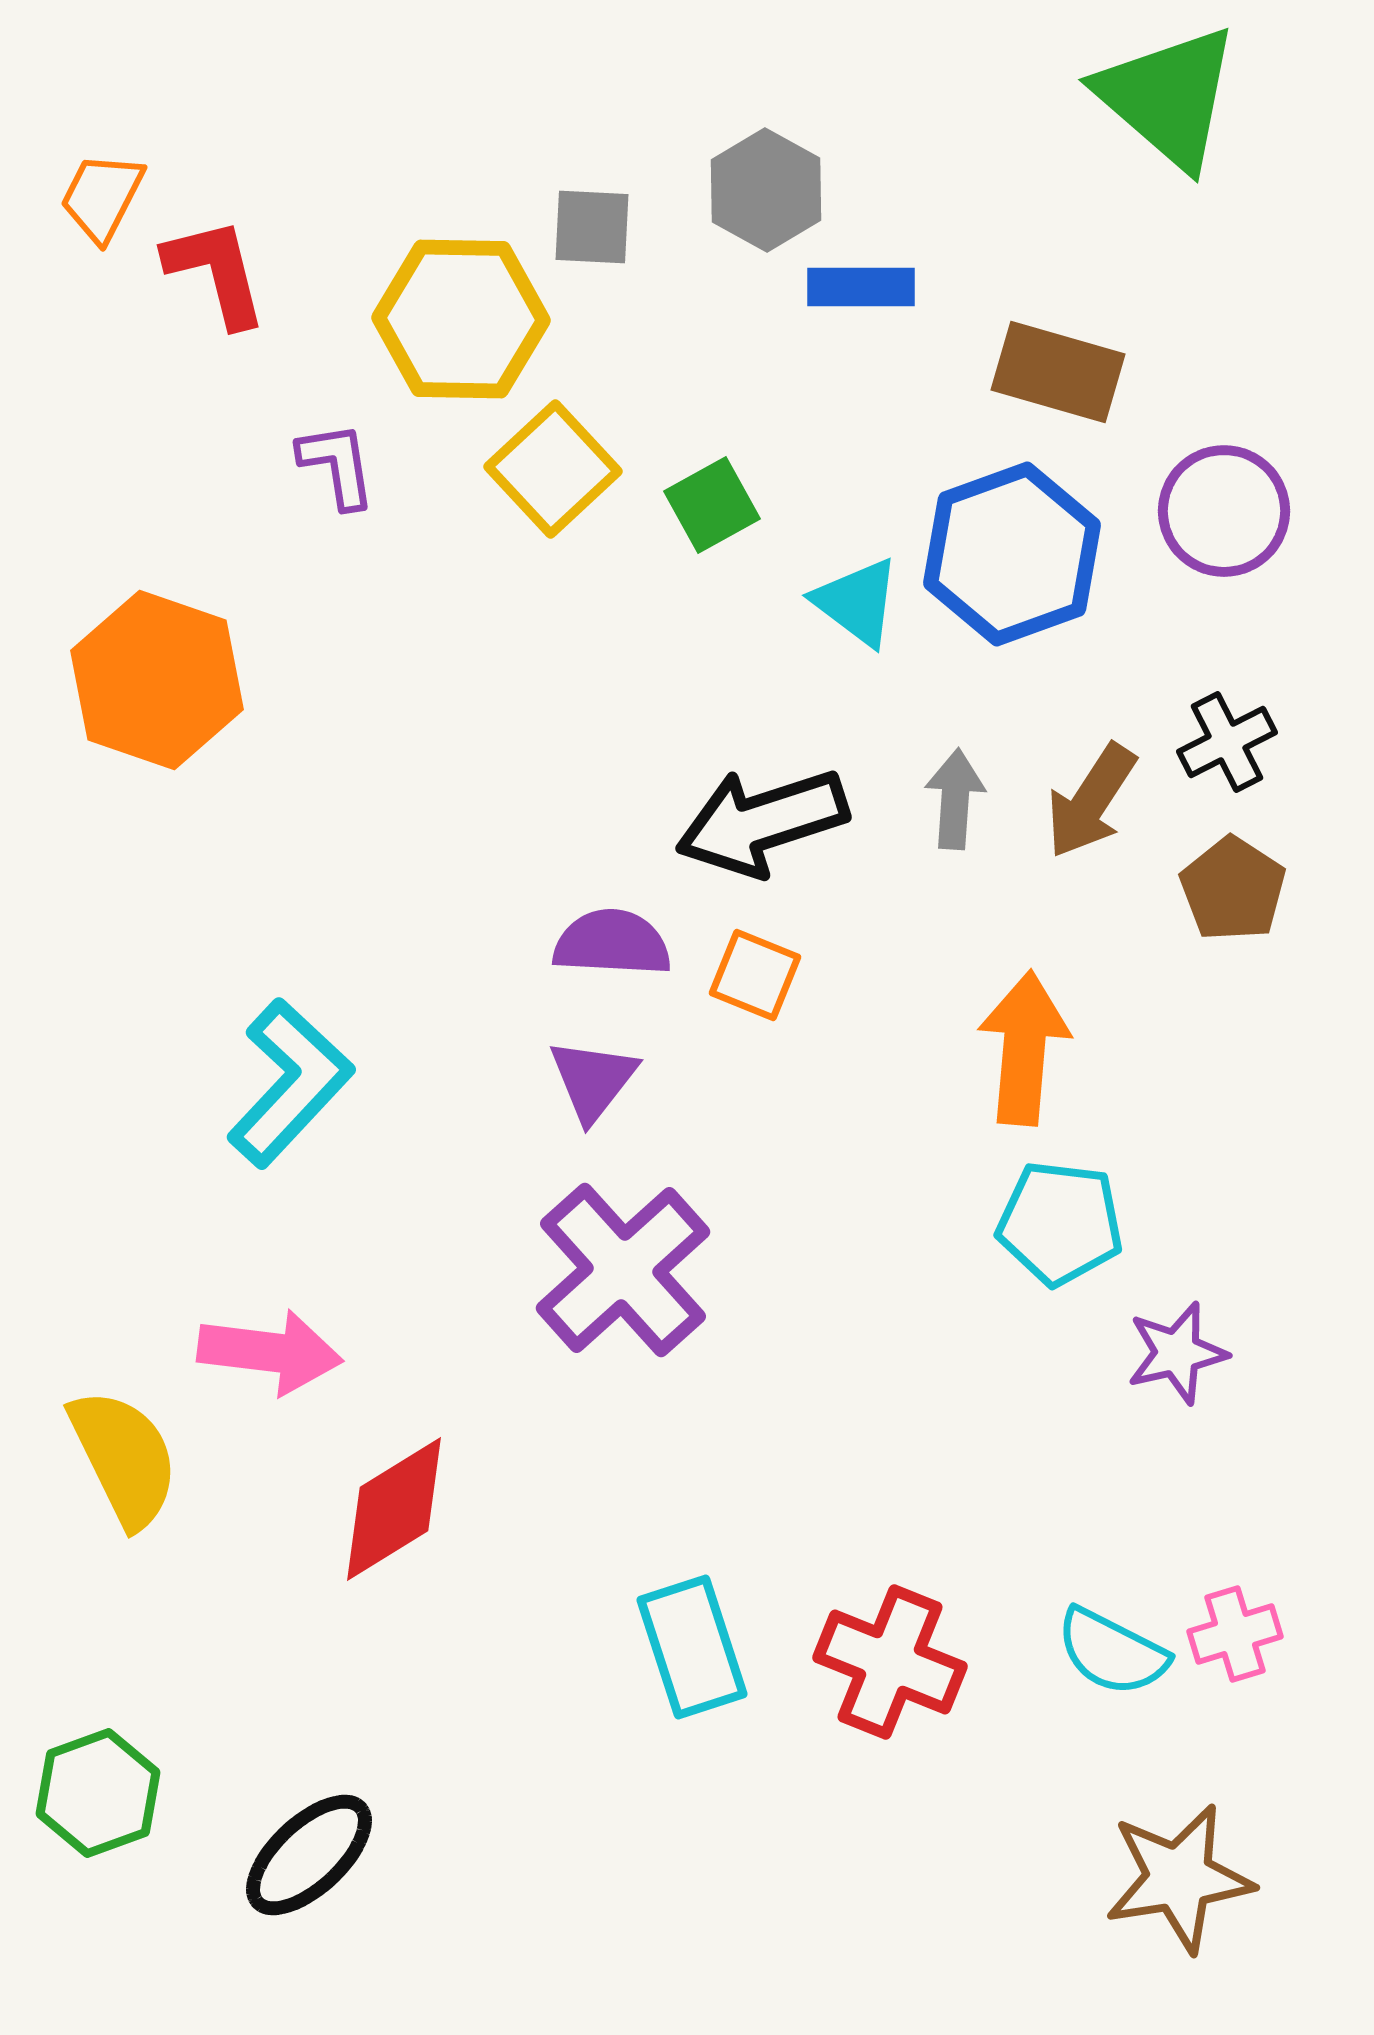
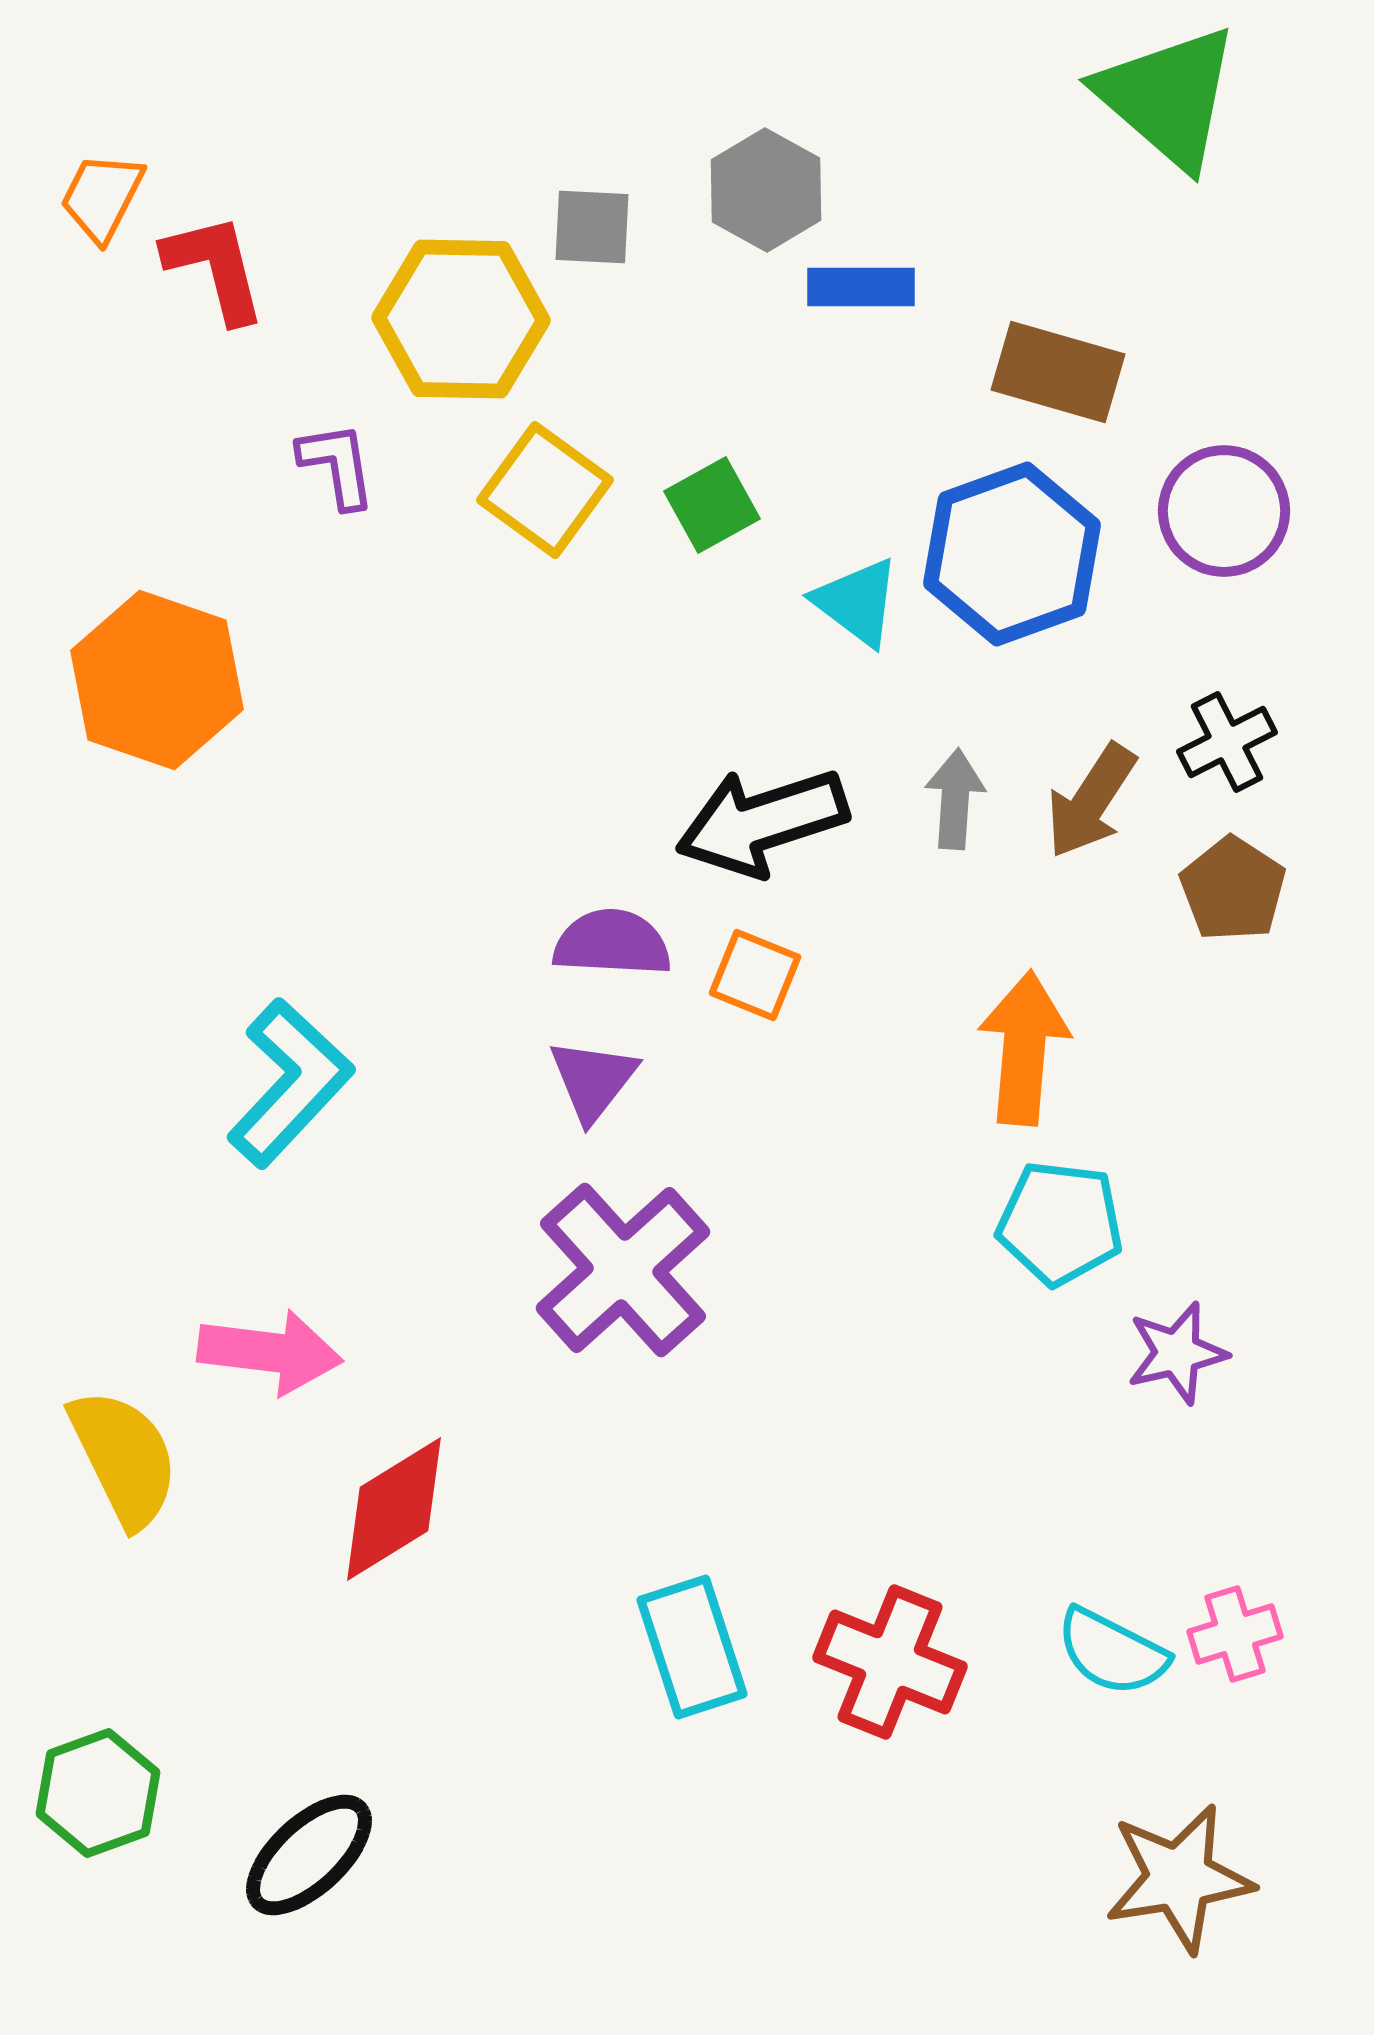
red L-shape: moved 1 px left, 4 px up
yellow square: moved 8 px left, 21 px down; rotated 11 degrees counterclockwise
